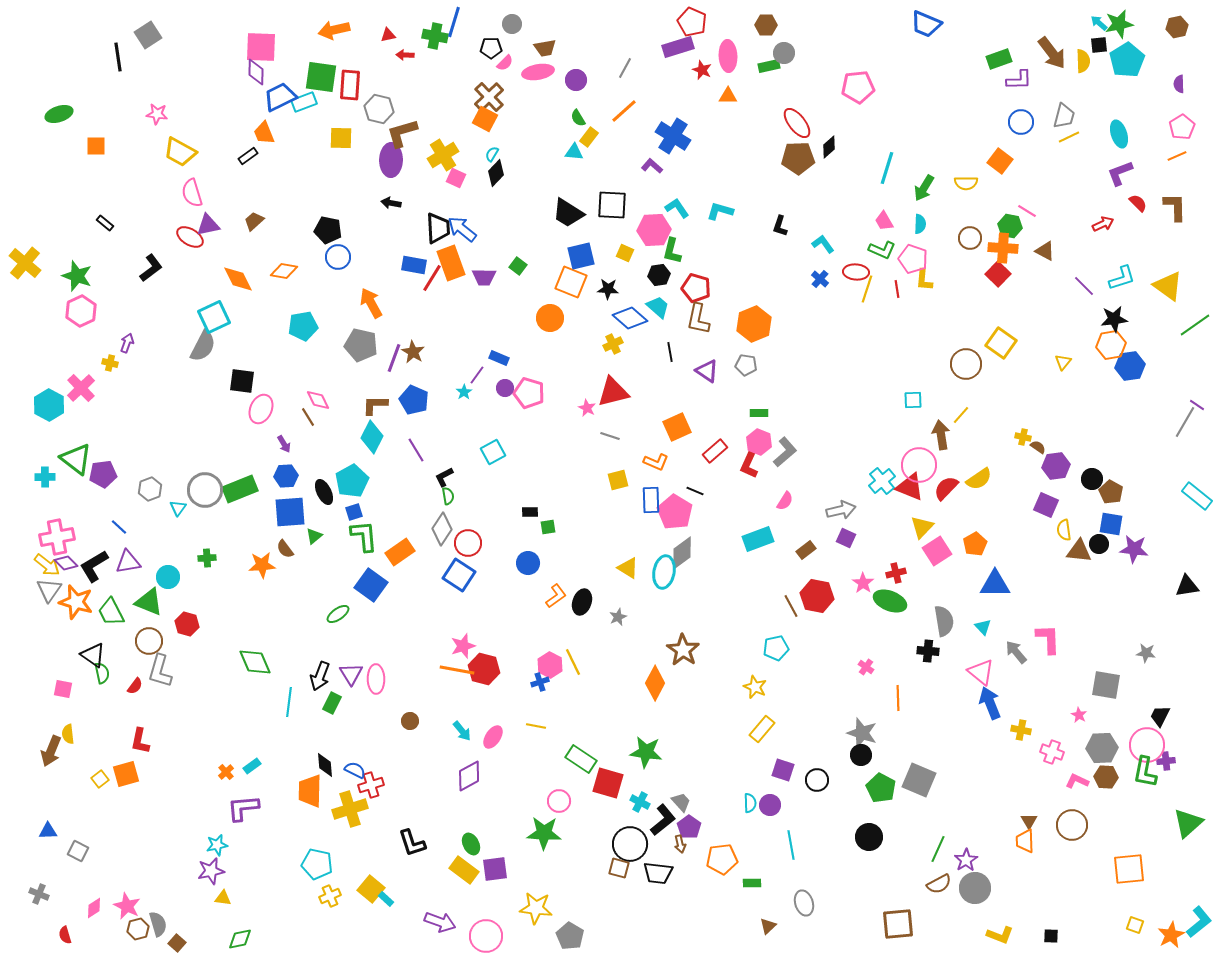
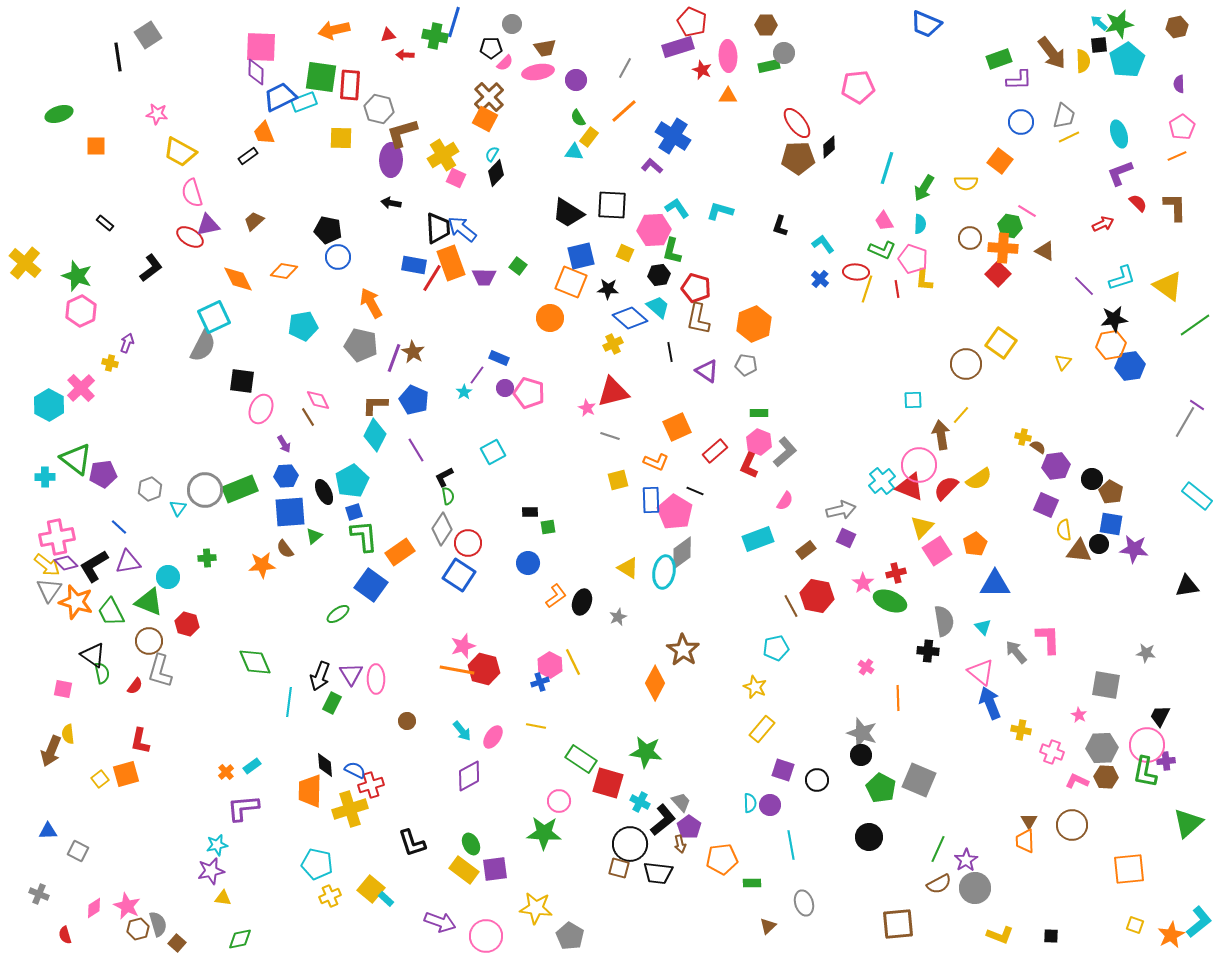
cyan diamond at (372, 437): moved 3 px right, 2 px up
brown circle at (410, 721): moved 3 px left
